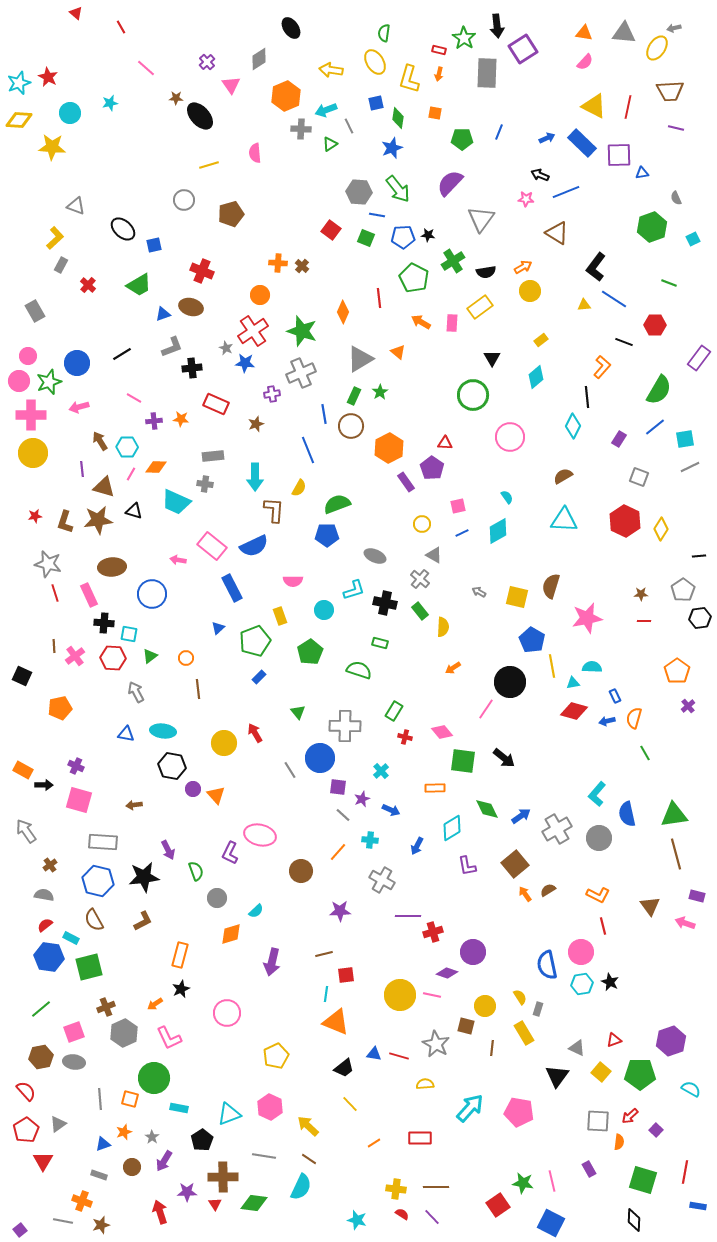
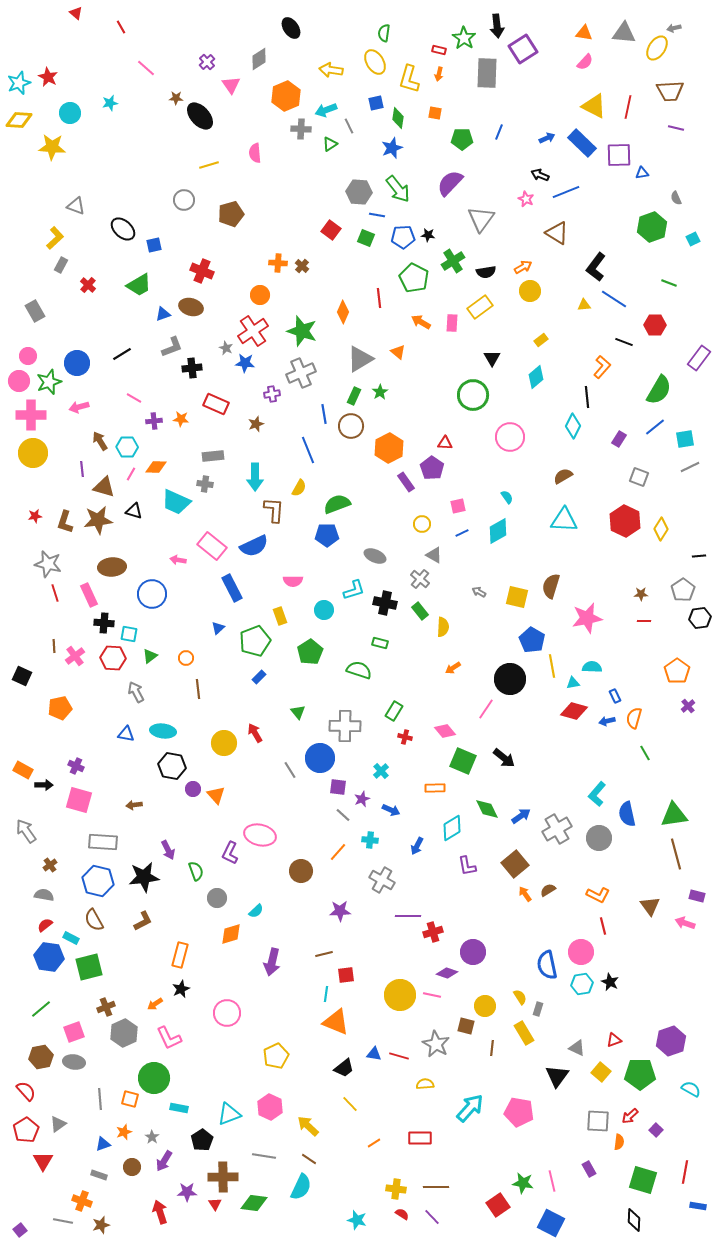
pink star at (526, 199): rotated 21 degrees clockwise
black circle at (510, 682): moved 3 px up
pink diamond at (442, 732): moved 3 px right, 1 px up
green square at (463, 761): rotated 16 degrees clockwise
